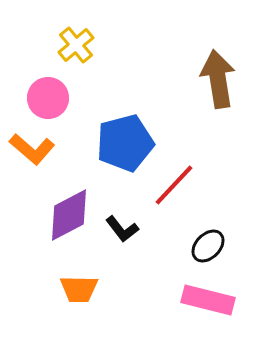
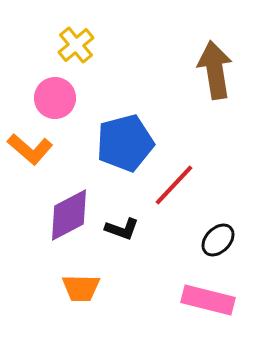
brown arrow: moved 3 px left, 9 px up
pink circle: moved 7 px right
orange L-shape: moved 2 px left
black L-shape: rotated 32 degrees counterclockwise
black ellipse: moved 10 px right, 6 px up
orange trapezoid: moved 2 px right, 1 px up
